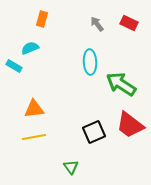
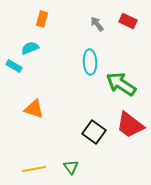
red rectangle: moved 1 px left, 2 px up
orange triangle: rotated 25 degrees clockwise
black square: rotated 30 degrees counterclockwise
yellow line: moved 32 px down
